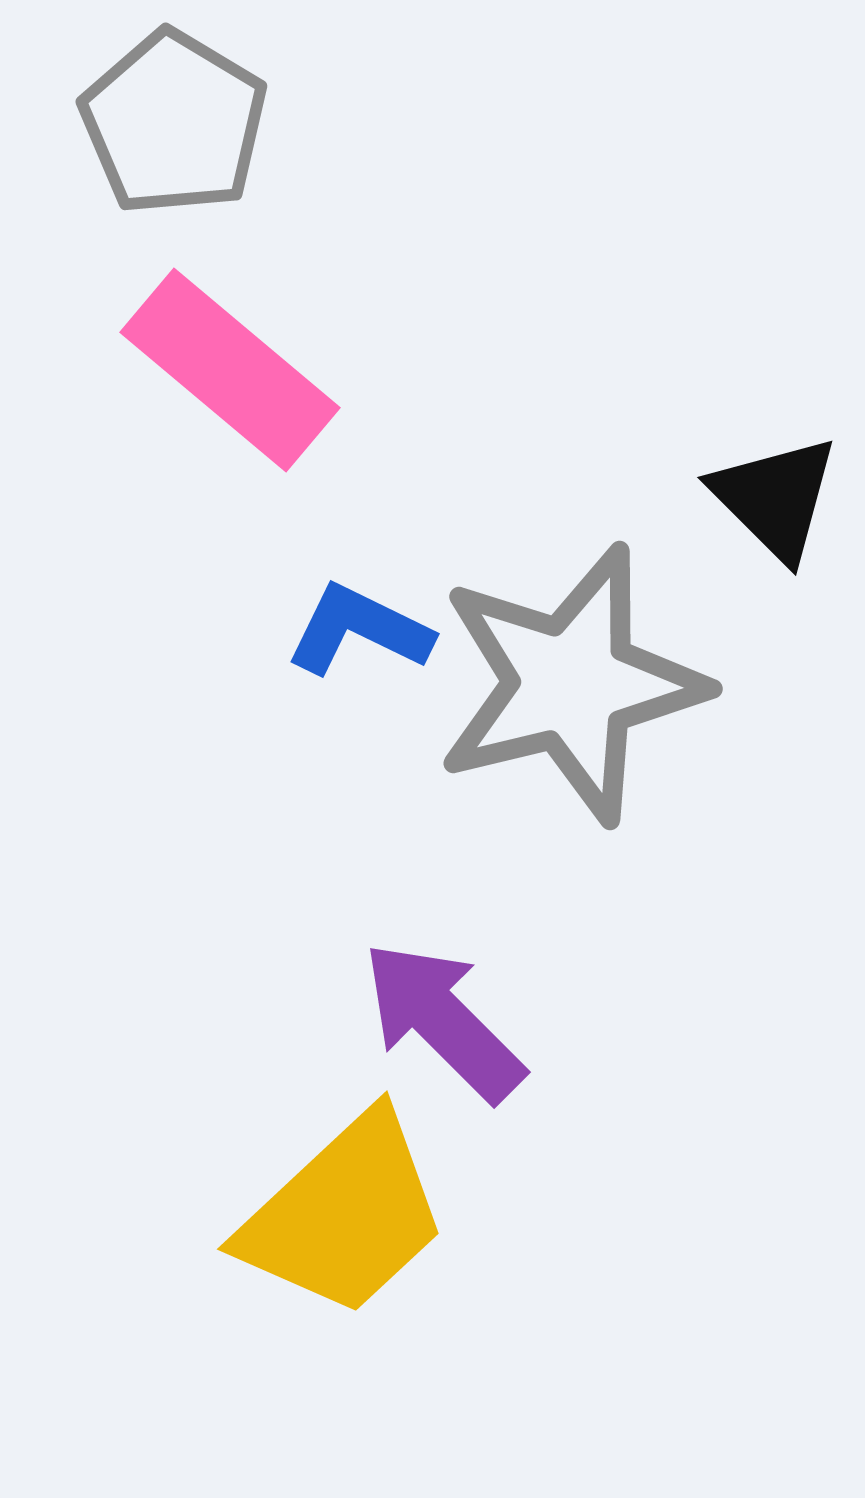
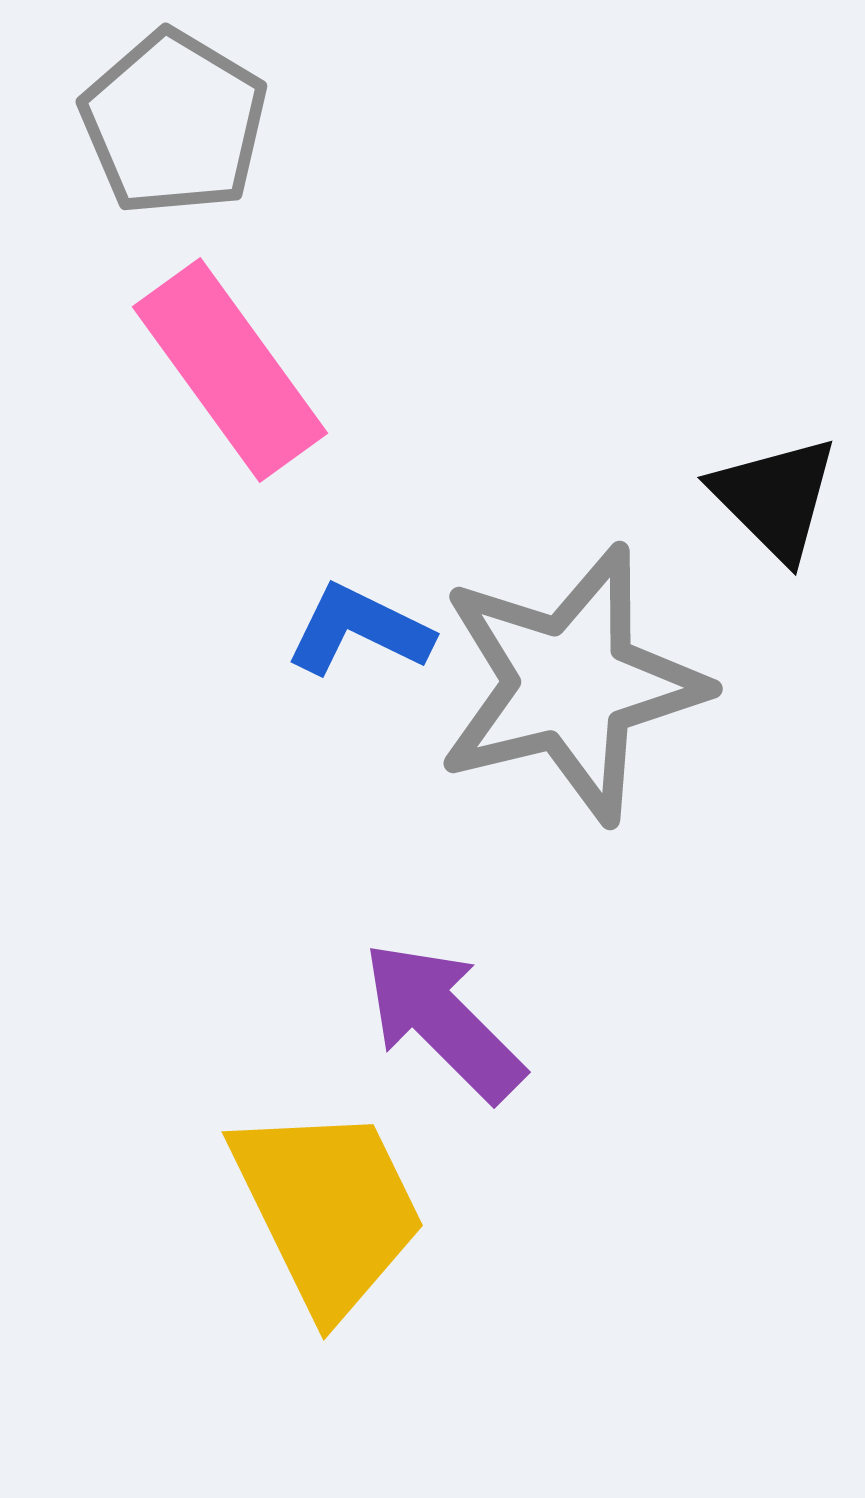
pink rectangle: rotated 14 degrees clockwise
yellow trapezoid: moved 16 px left, 6 px up; rotated 73 degrees counterclockwise
